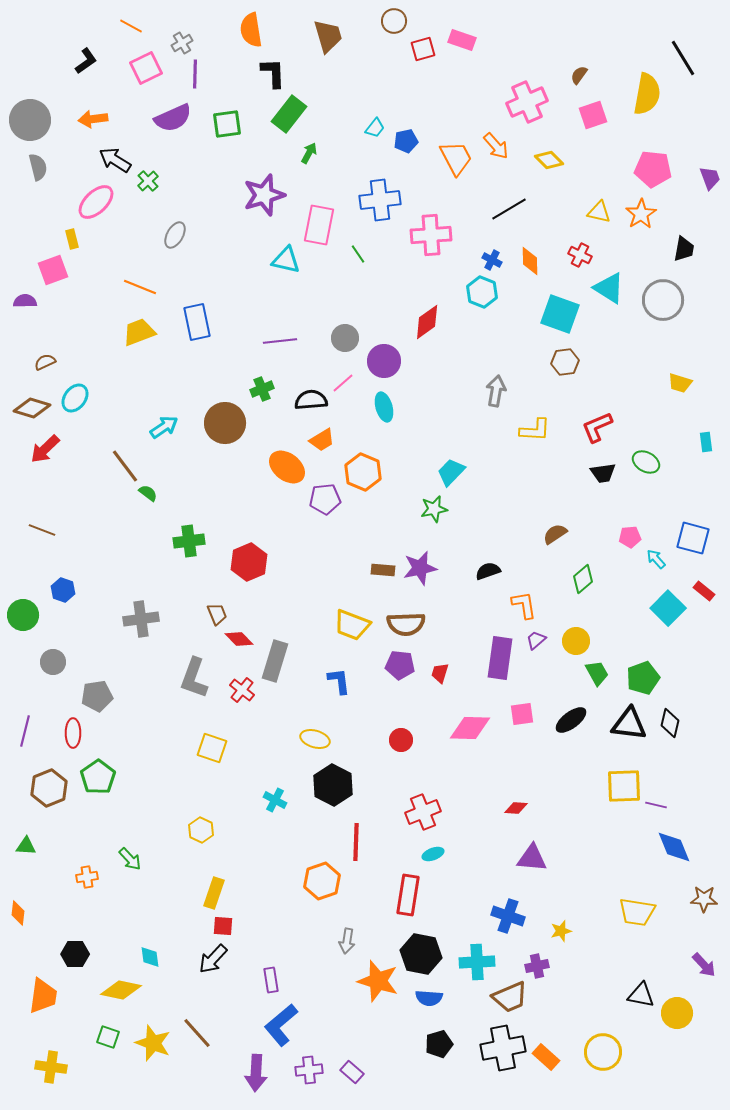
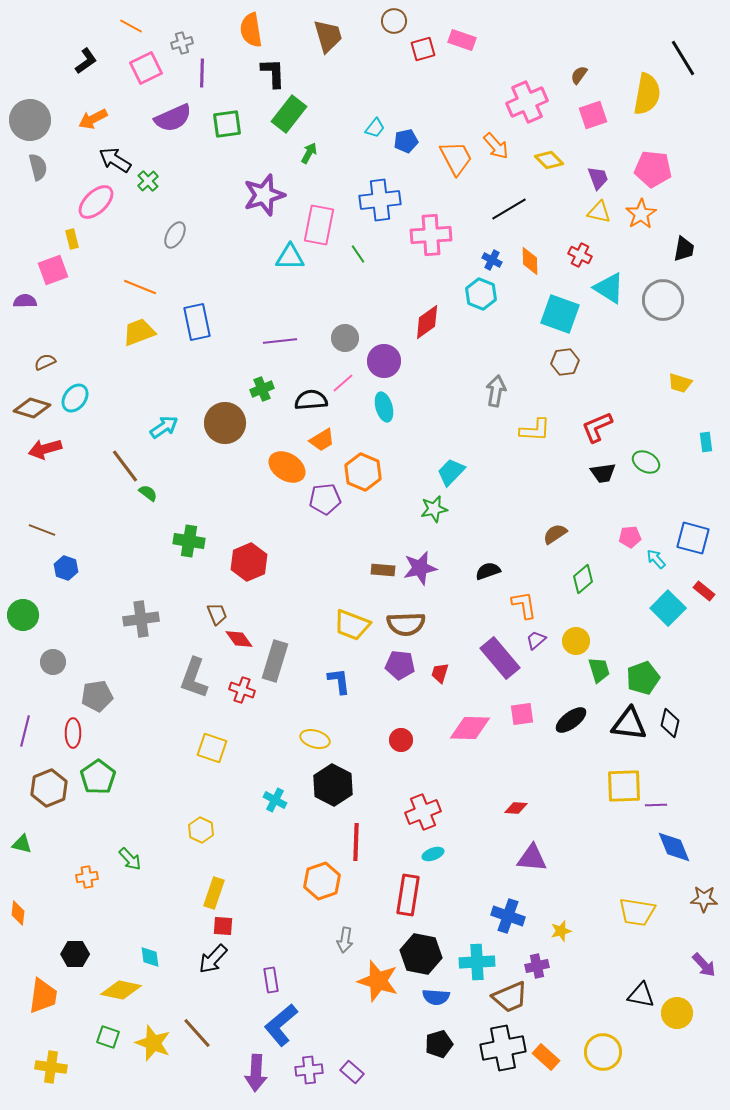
gray cross at (182, 43): rotated 15 degrees clockwise
purple line at (195, 74): moved 7 px right, 1 px up
orange arrow at (93, 119): rotated 20 degrees counterclockwise
purple trapezoid at (710, 178): moved 112 px left
cyan triangle at (286, 260): moved 4 px right, 3 px up; rotated 12 degrees counterclockwise
cyan hexagon at (482, 292): moved 1 px left, 2 px down
red arrow at (45, 449): rotated 28 degrees clockwise
orange ellipse at (287, 467): rotated 6 degrees counterclockwise
green cross at (189, 541): rotated 16 degrees clockwise
blue hexagon at (63, 590): moved 3 px right, 22 px up
red diamond at (239, 639): rotated 8 degrees clockwise
purple rectangle at (500, 658): rotated 48 degrees counterclockwise
green trapezoid at (597, 673): moved 2 px right, 3 px up; rotated 12 degrees clockwise
red cross at (242, 690): rotated 20 degrees counterclockwise
purple line at (656, 805): rotated 15 degrees counterclockwise
green triangle at (26, 846): moved 4 px left, 2 px up; rotated 10 degrees clockwise
gray arrow at (347, 941): moved 2 px left, 1 px up
blue semicircle at (429, 998): moved 7 px right, 1 px up
